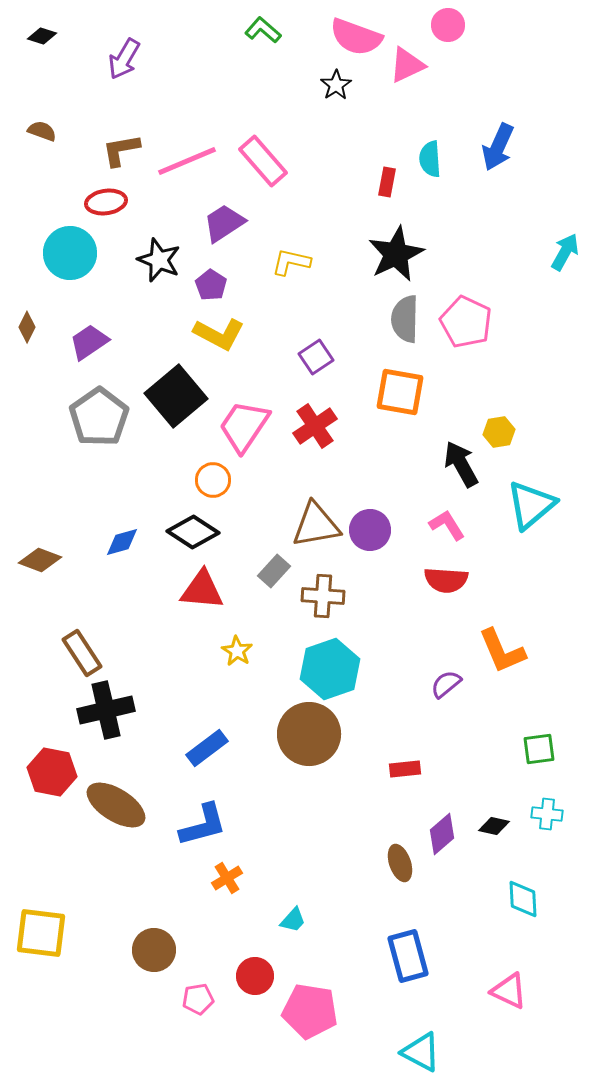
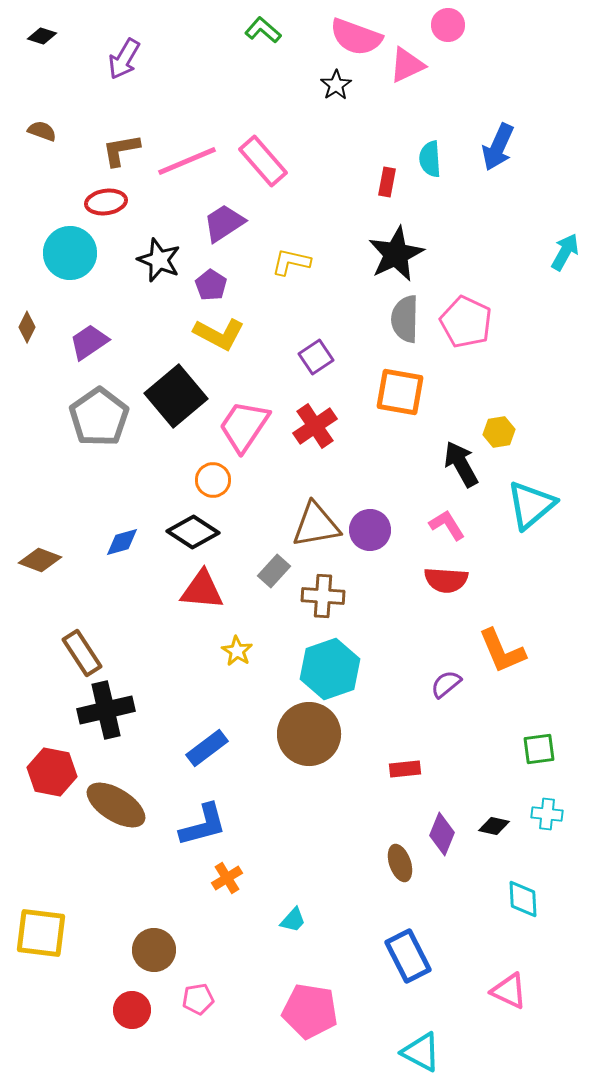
purple diamond at (442, 834): rotated 27 degrees counterclockwise
blue rectangle at (408, 956): rotated 12 degrees counterclockwise
red circle at (255, 976): moved 123 px left, 34 px down
